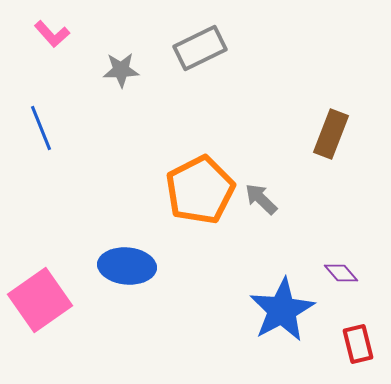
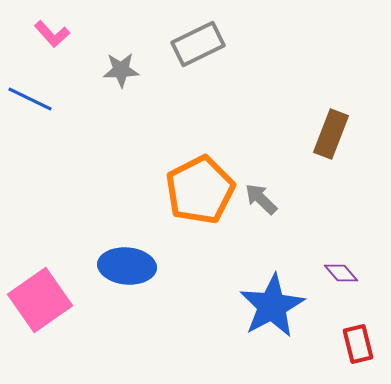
gray rectangle: moved 2 px left, 4 px up
blue line: moved 11 px left, 29 px up; rotated 42 degrees counterclockwise
blue star: moved 10 px left, 4 px up
